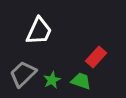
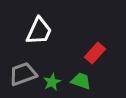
red rectangle: moved 1 px left, 4 px up
gray trapezoid: rotated 24 degrees clockwise
green star: moved 2 px down
